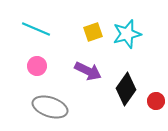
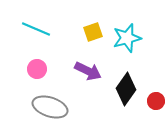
cyan star: moved 4 px down
pink circle: moved 3 px down
